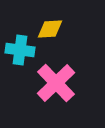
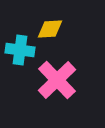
pink cross: moved 1 px right, 3 px up
